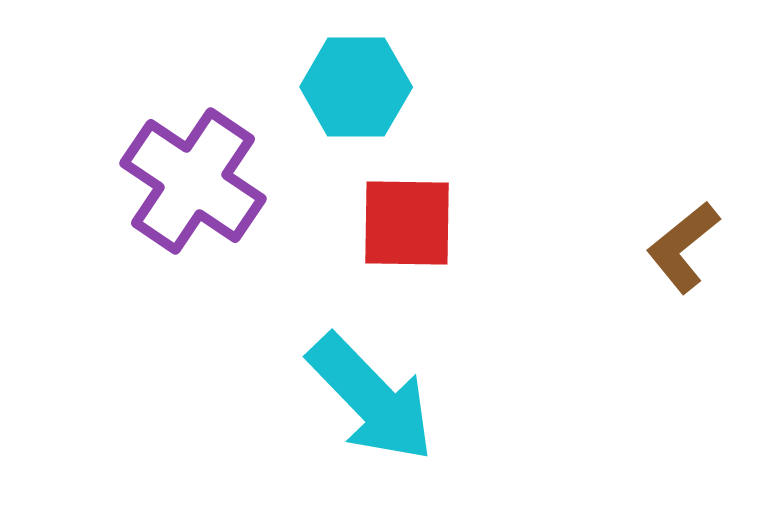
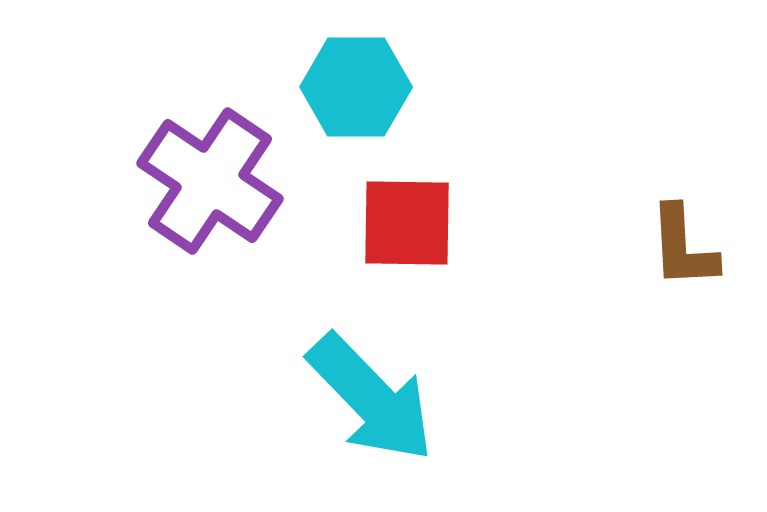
purple cross: moved 17 px right
brown L-shape: rotated 54 degrees counterclockwise
